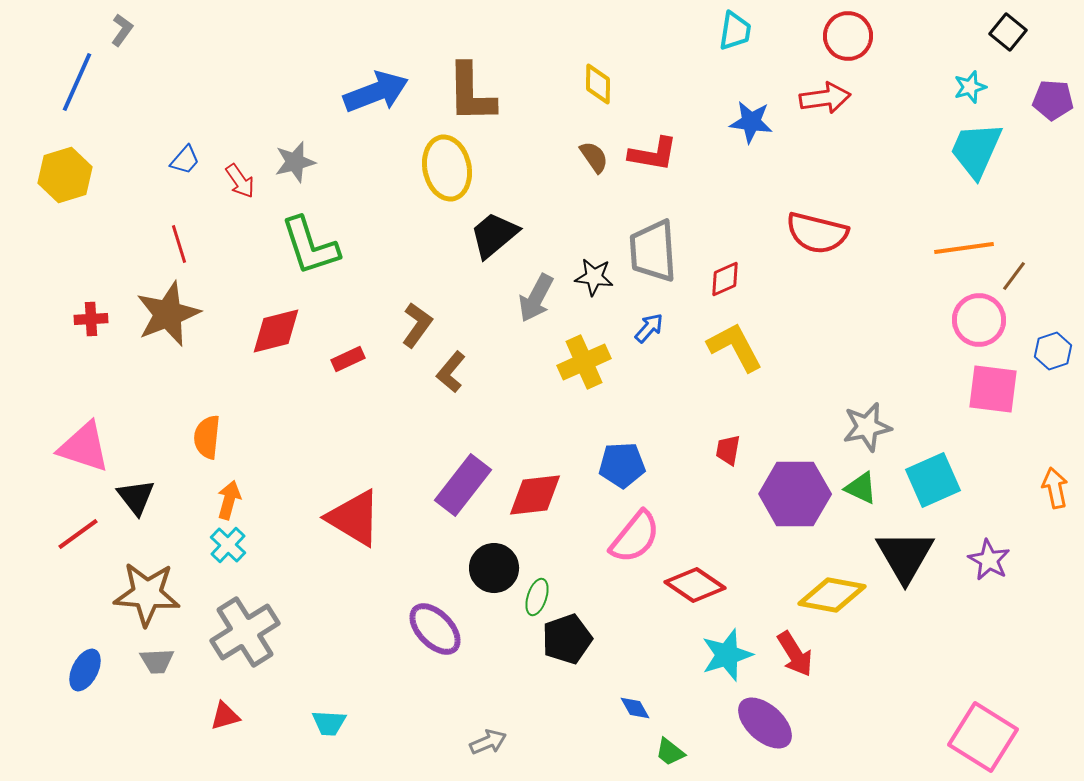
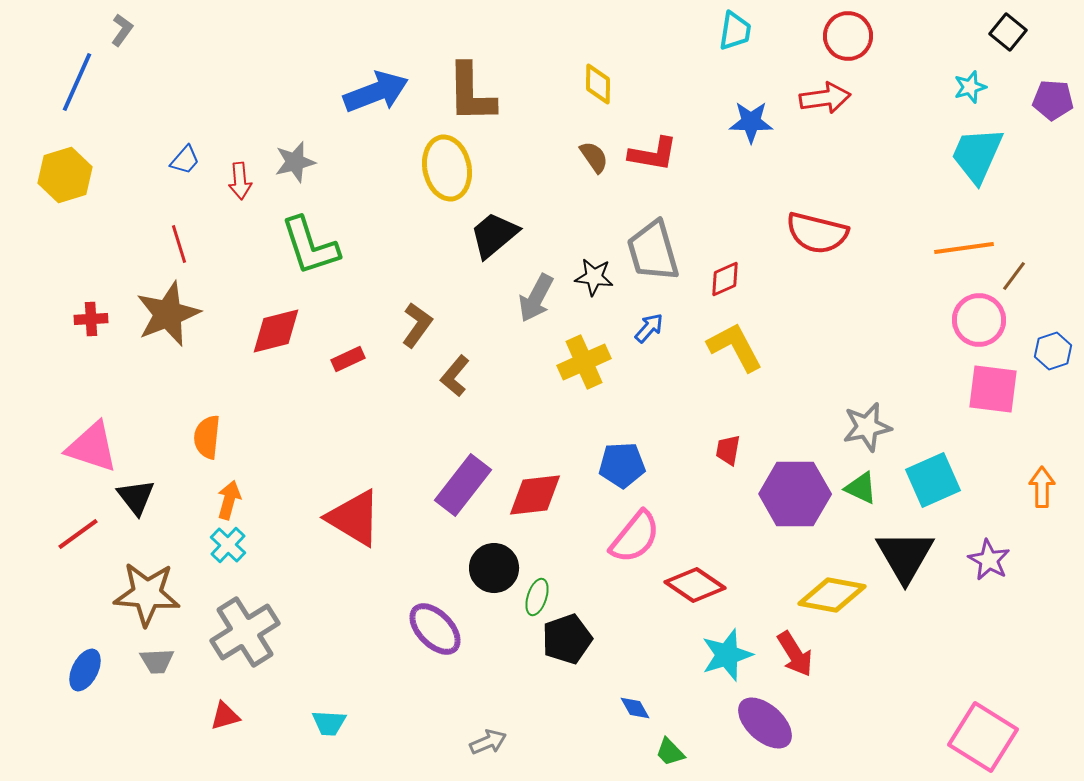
blue star at (751, 122): rotated 6 degrees counterclockwise
cyan trapezoid at (976, 150): moved 1 px right, 5 px down
red arrow at (240, 181): rotated 30 degrees clockwise
gray trapezoid at (653, 251): rotated 12 degrees counterclockwise
brown L-shape at (451, 372): moved 4 px right, 4 px down
pink triangle at (84, 447): moved 8 px right
orange arrow at (1055, 488): moved 13 px left, 1 px up; rotated 12 degrees clockwise
green trapezoid at (670, 752): rotated 8 degrees clockwise
